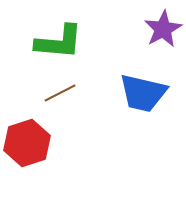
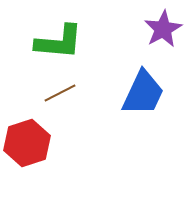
blue trapezoid: rotated 78 degrees counterclockwise
